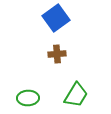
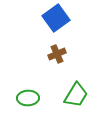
brown cross: rotated 18 degrees counterclockwise
